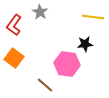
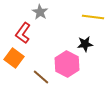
red L-shape: moved 9 px right, 8 px down
pink hexagon: rotated 20 degrees clockwise
brown line: moved 4 px left, 8 px up
